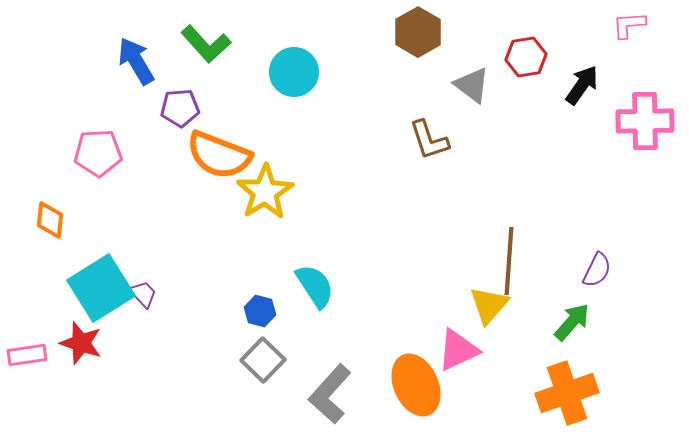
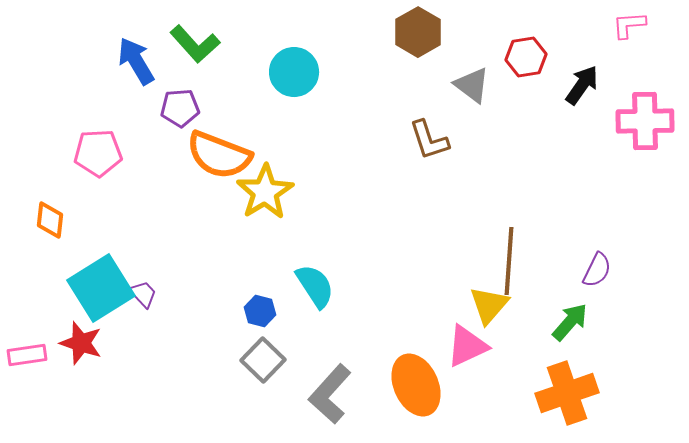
green L-shape: moved 11 px left
green arrow: moved 2 px left
pink triangle: moved 9 px right, 4 px up
